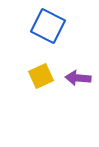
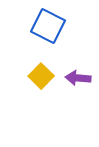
yellow square: rotated 20 degrees counterclockwise
